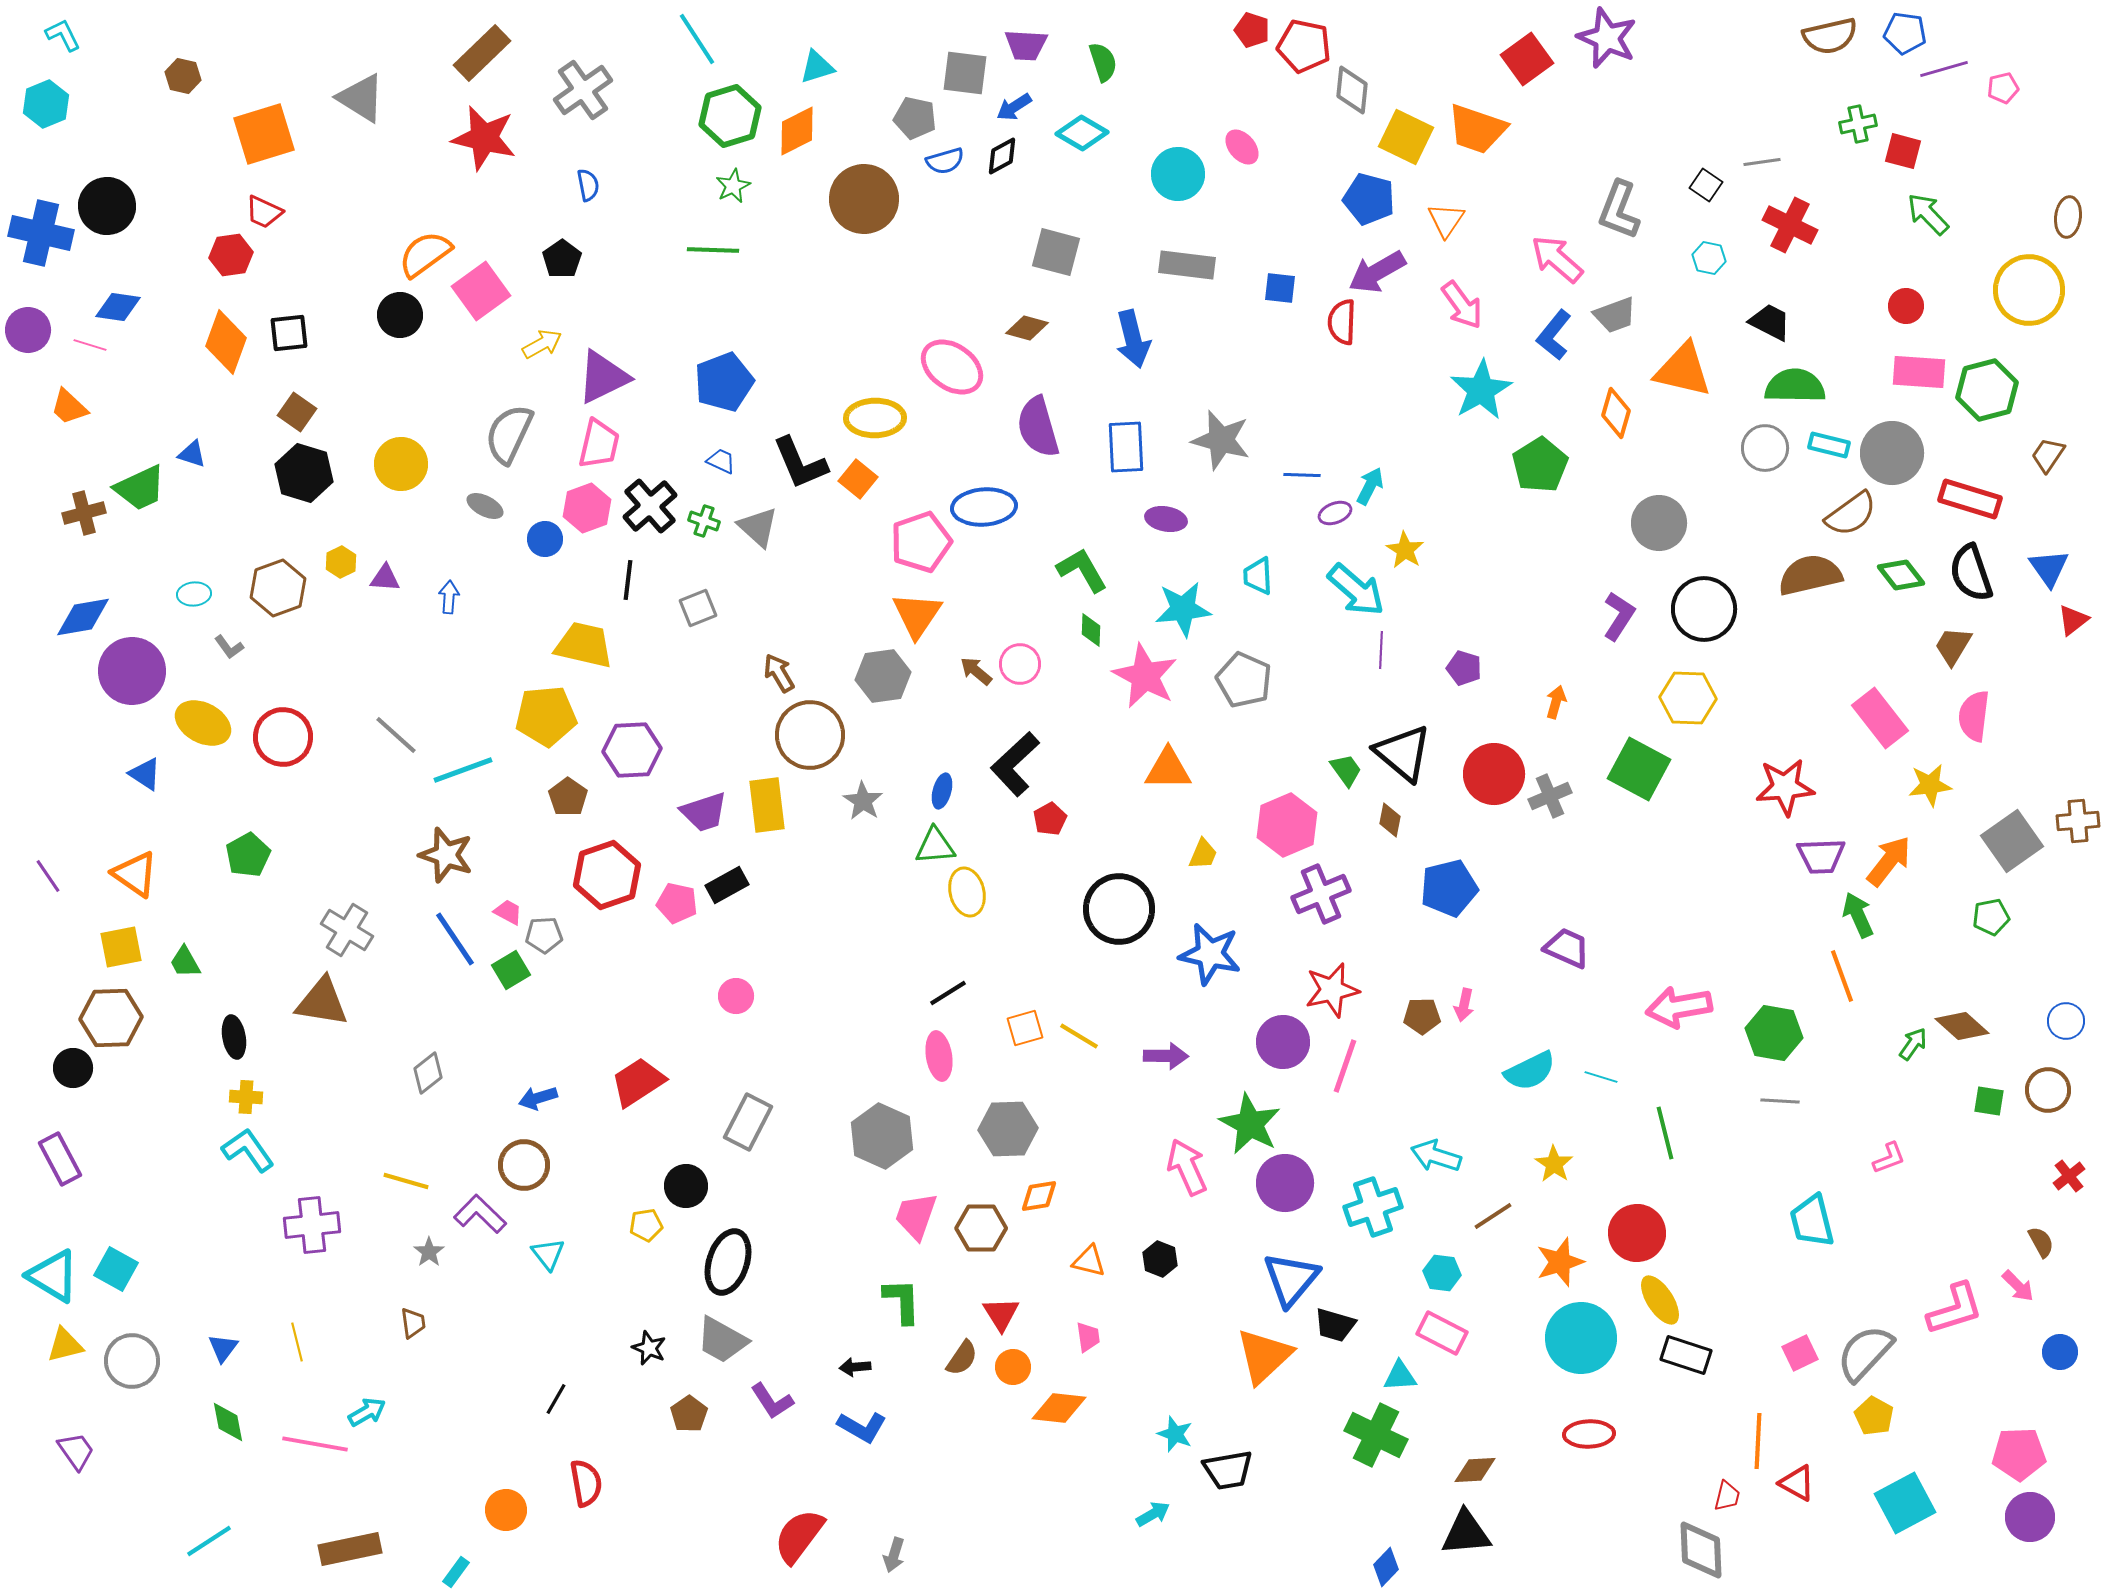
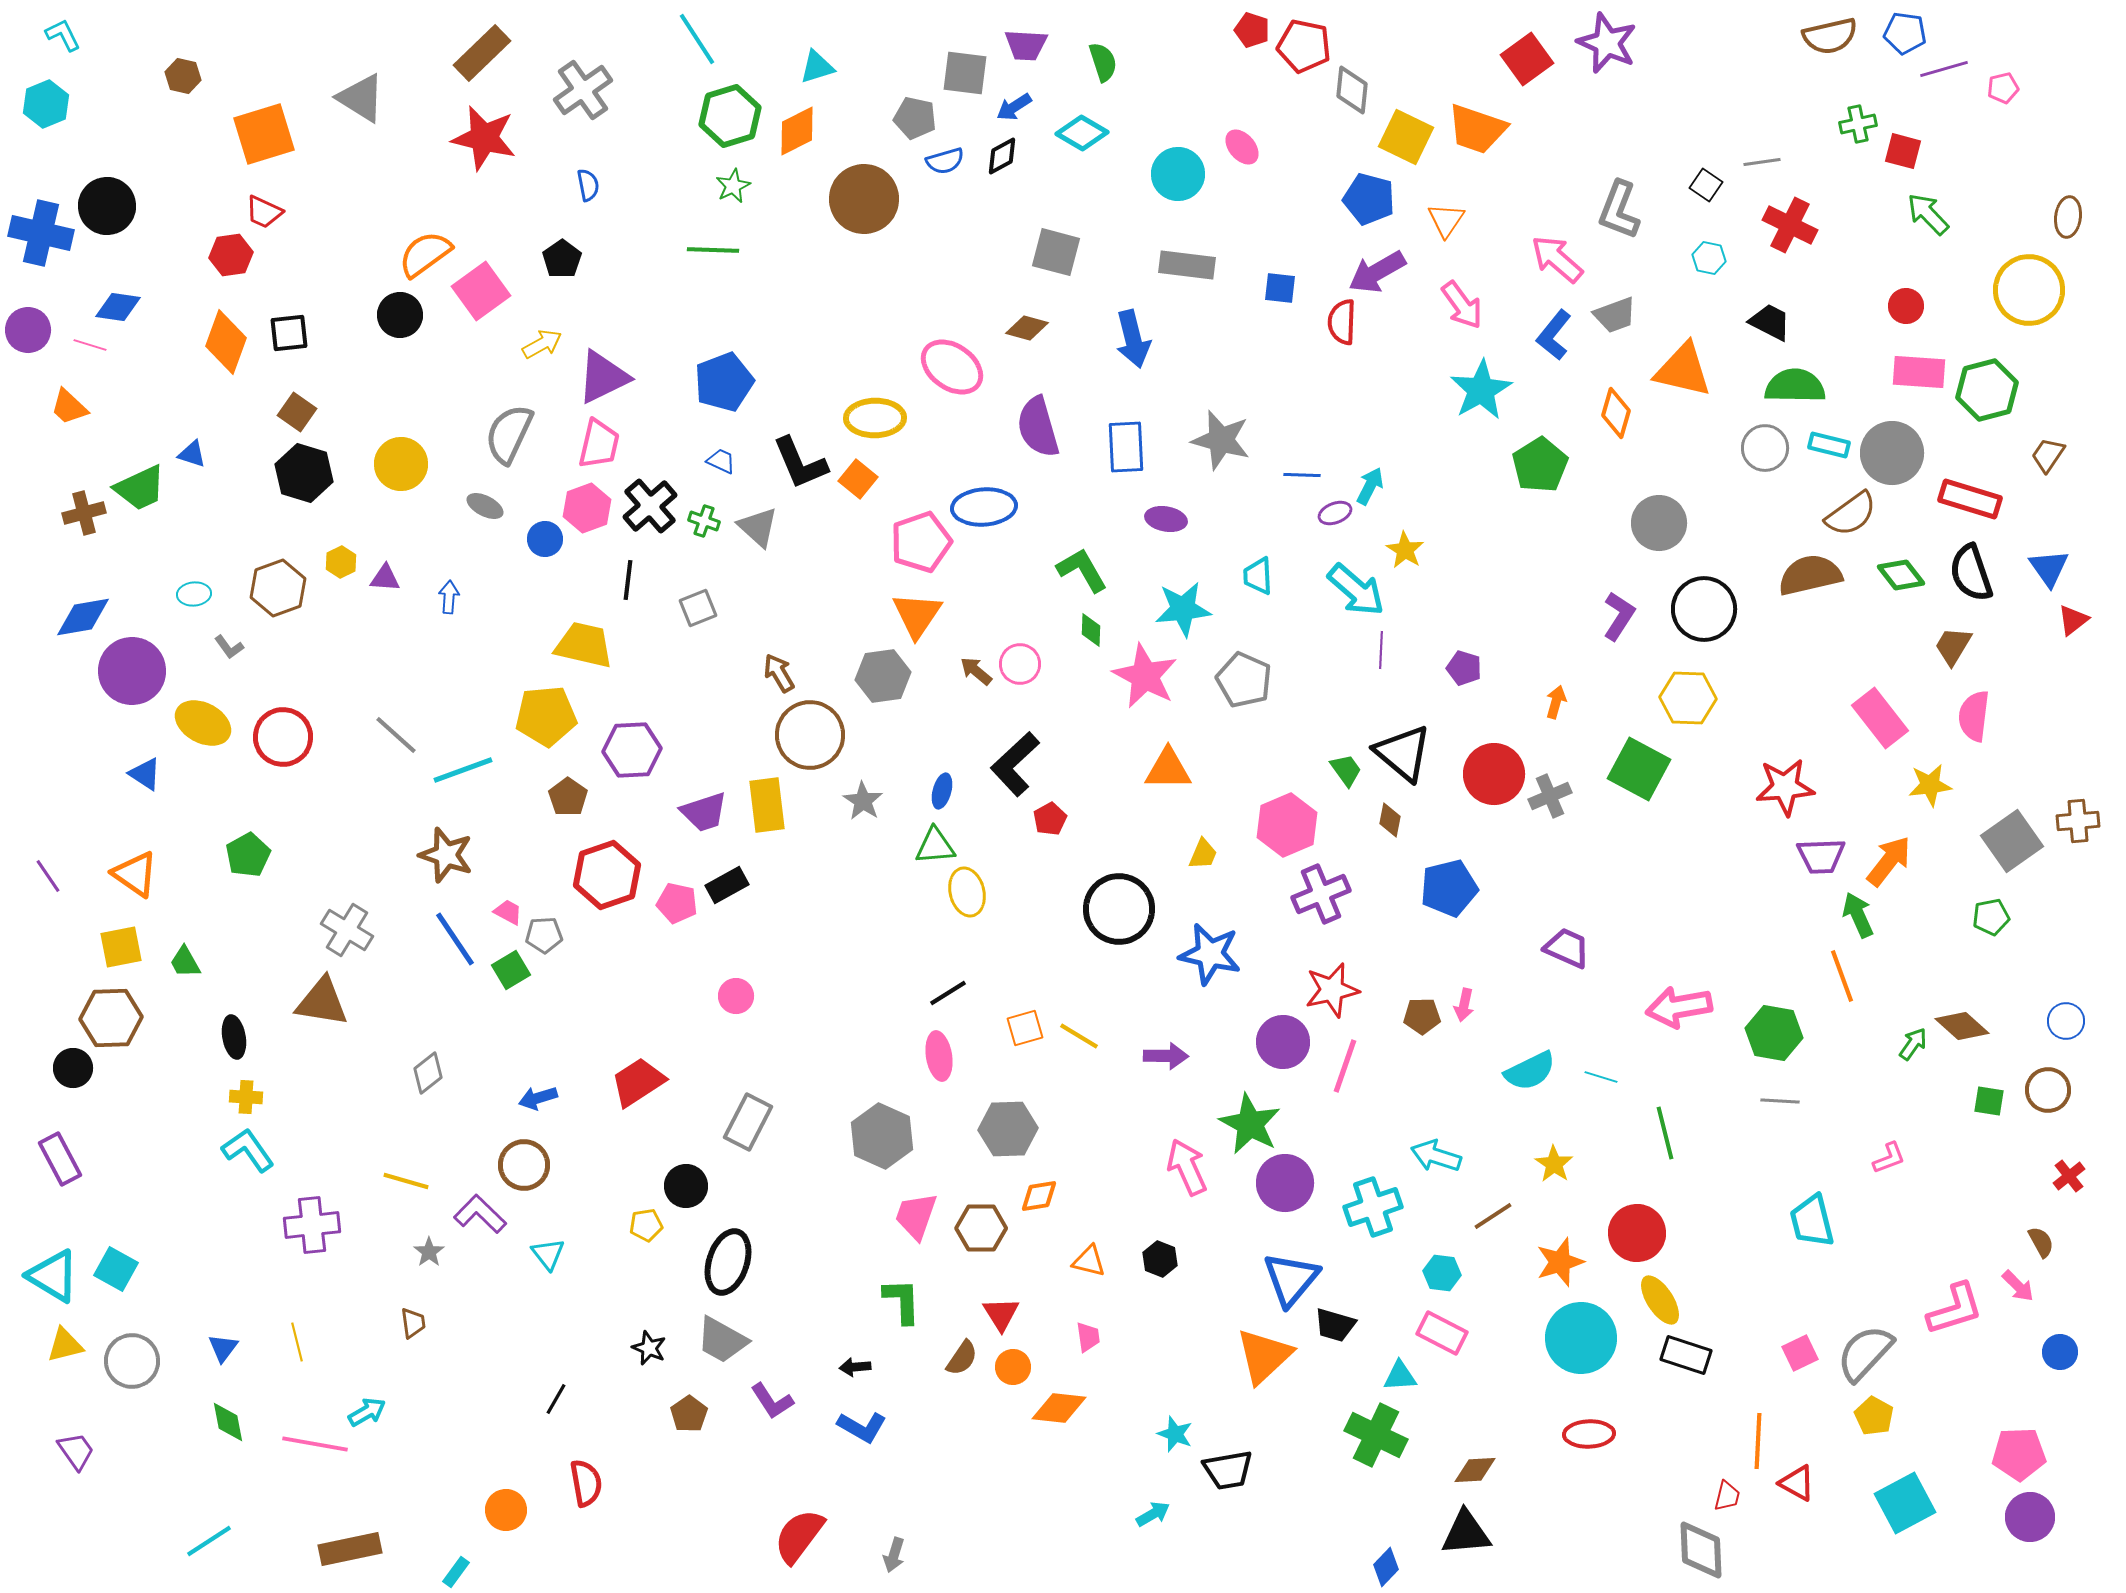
purple star at (1607, 38): moved 5 px down
